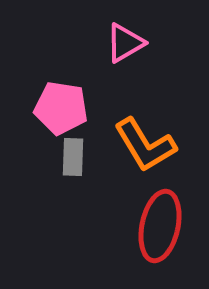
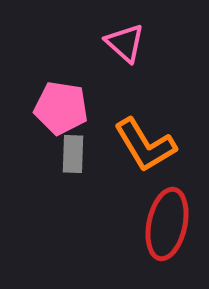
pink triangle: rotated 48 degrees counterclockwise
gray rectangle: moved 3 px up
red ellipse: moved 7 px right, 2 px up
